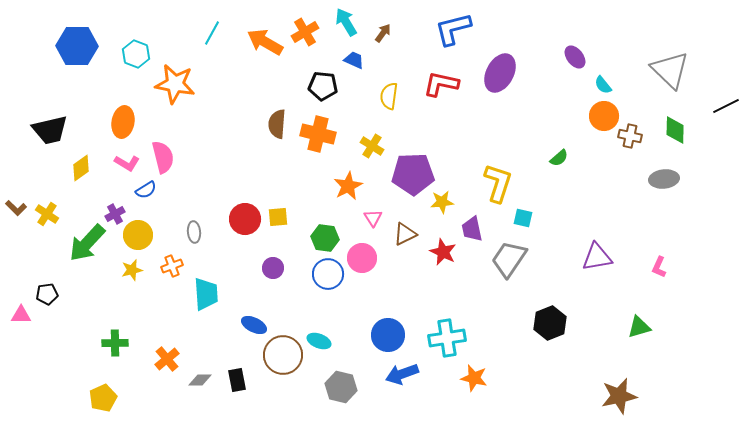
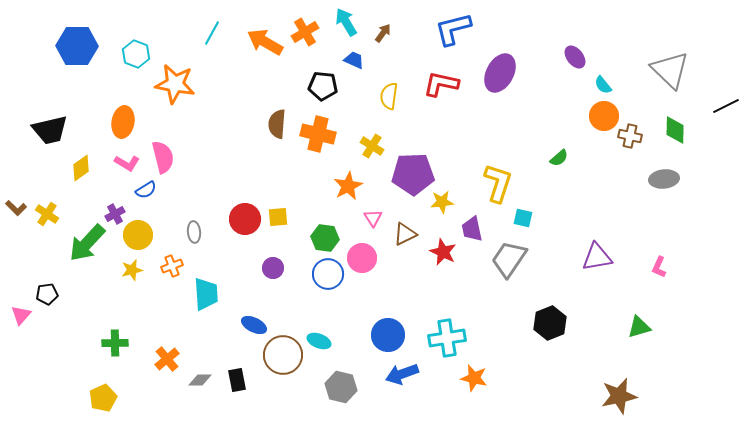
pink triangle at (21, 315): rotated 50 degrees counterclockwise
